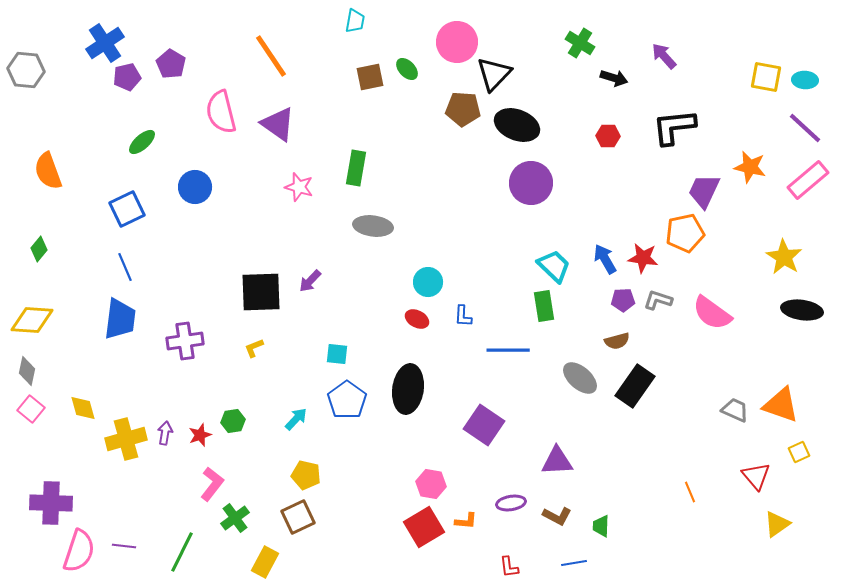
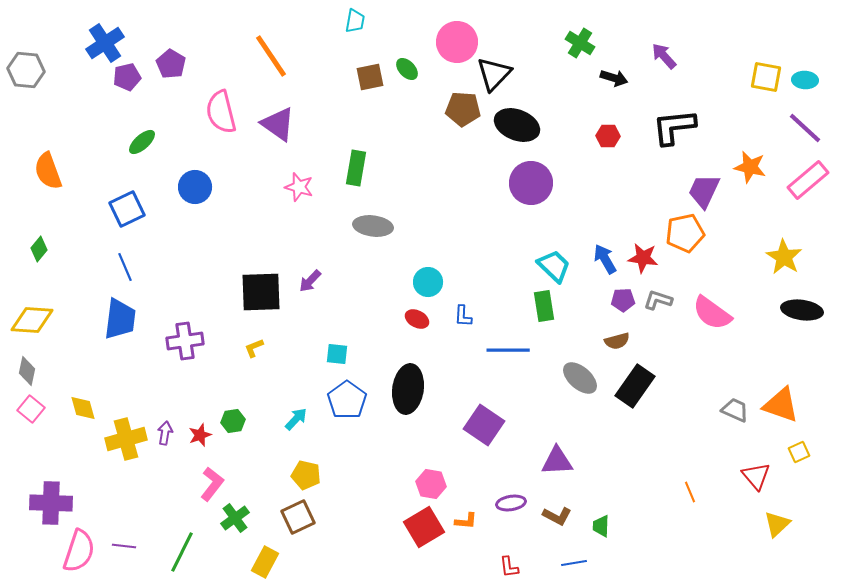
yellow triangle at (777, 524): rotated 8 degrees counterclockwise
